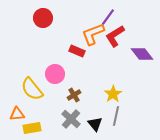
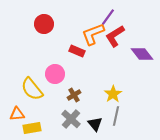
red circle: moved 1 px right, 6 px down
